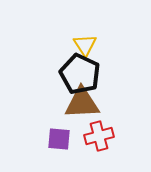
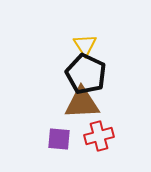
black pentagon: moved 6 px right
